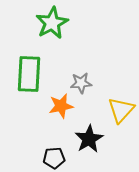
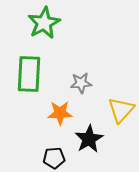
green star: moved 8 px left
orange star: moved 1 px left, 7 px down; rotated 10 degrees clockwise
